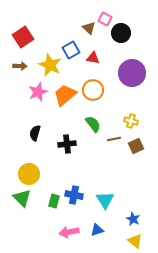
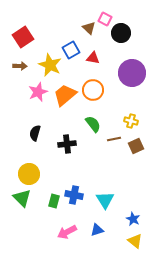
pink arrow: moved 2 px left; rotated 18 degrees counterclockwise
